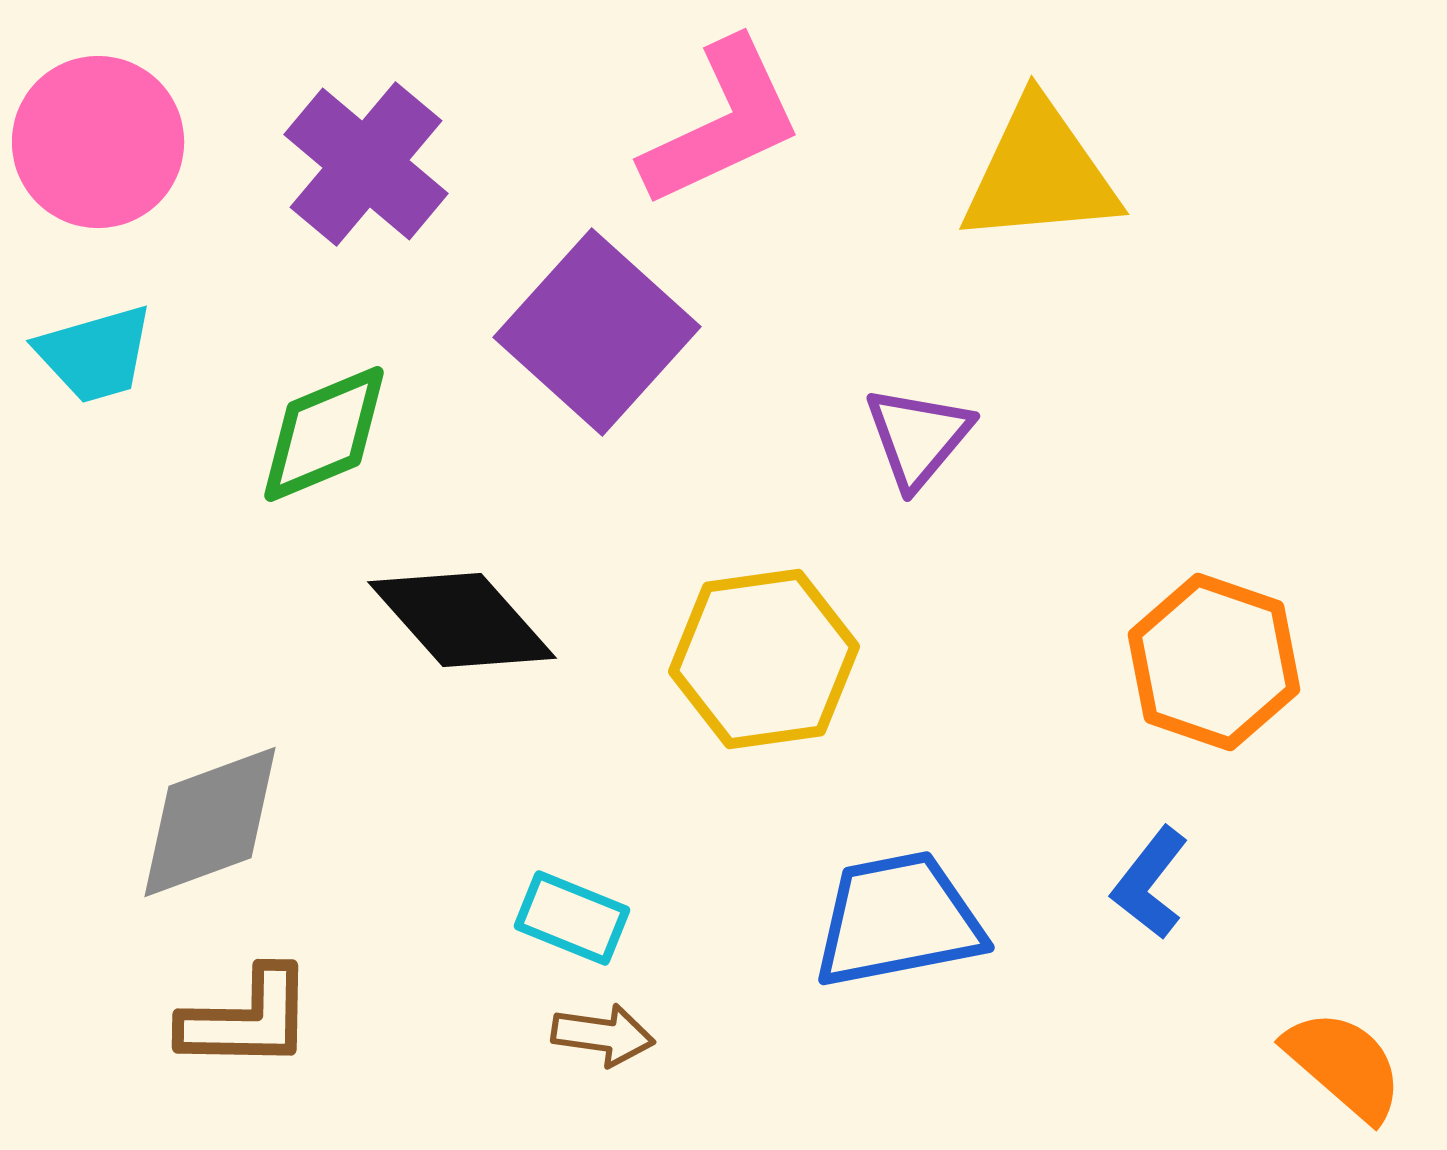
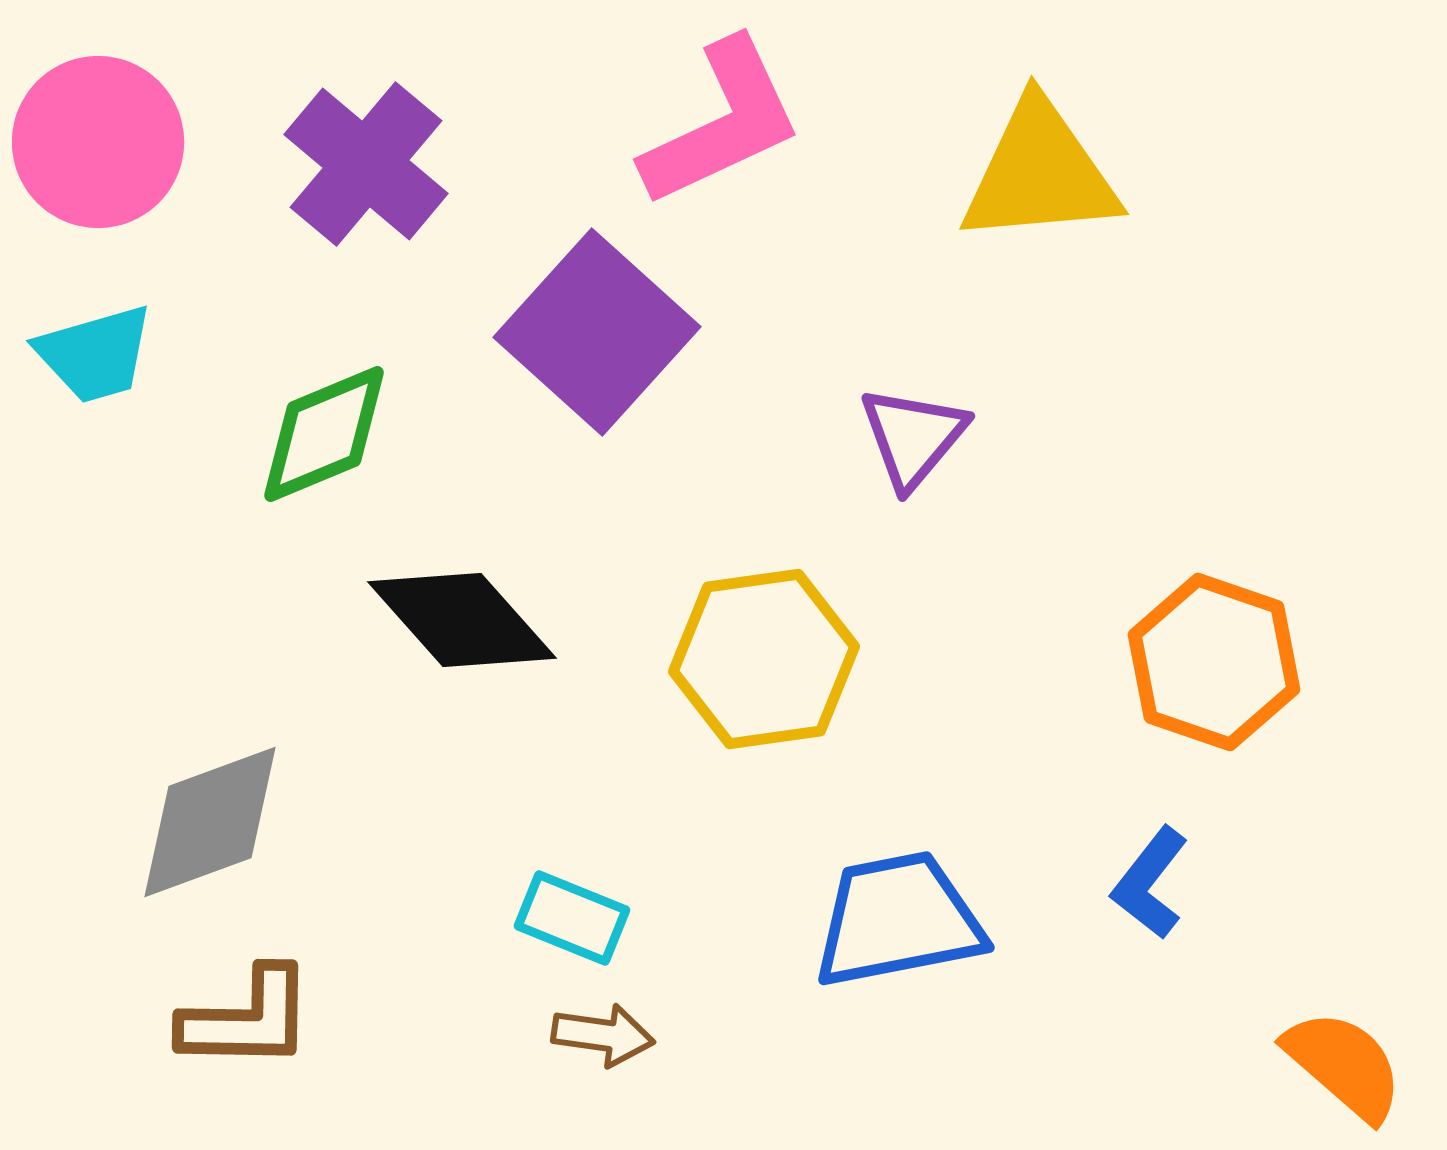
purple triangle: moved 5 px left
